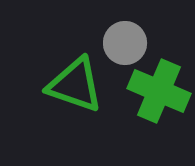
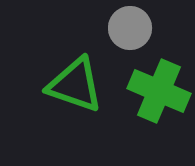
gray circle: moved 5 px right, 15 px up
